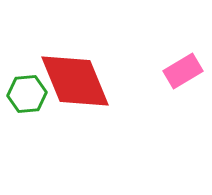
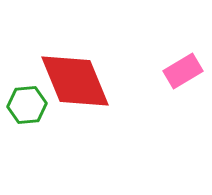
green hexagon: moved 11 px down
